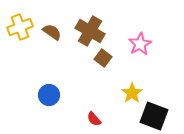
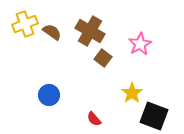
yellow cross: moved 5 px right, 3 px up
